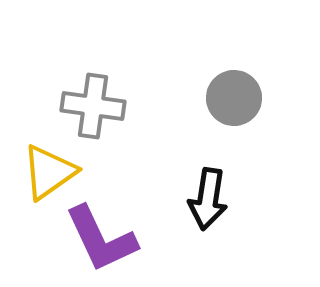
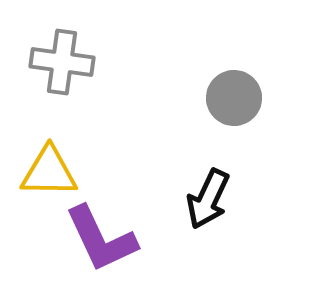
gray cross: moved 31 px left, 44 px up
yellow triangle: rotated 36 degrees clockwise
black arrow: rotated 16 degrees clockwise
